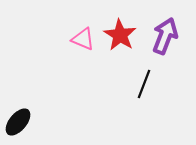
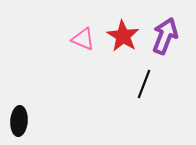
red star: moved 3 px right, 1 px down
black ellipse: moved 1 px right, 1 px up; rotated 36 degrees counterclockwise
